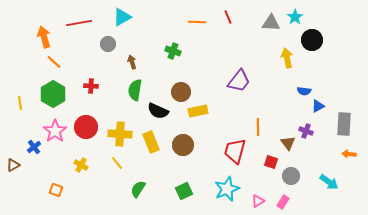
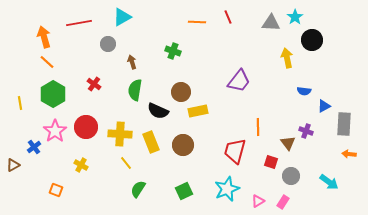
orange line at (54, 62): moved 7 px left
red cross at (91, 86): moved 3 px right, 2 px up; rotated 32 degrees clockwise
blue triangle at (318, 106): moved 6 px right
yellow line at (117, 163): moved 9 px right
